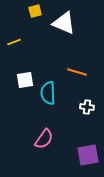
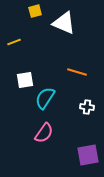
cyan semicircle: moved 3 px left, 5 px down; rotated 35 degrees clockwise
pink semicircle: moved 6 px up
